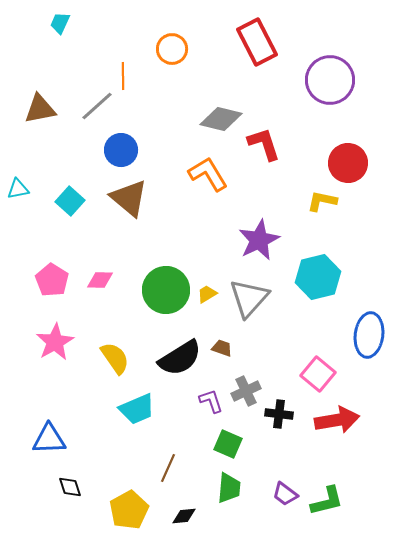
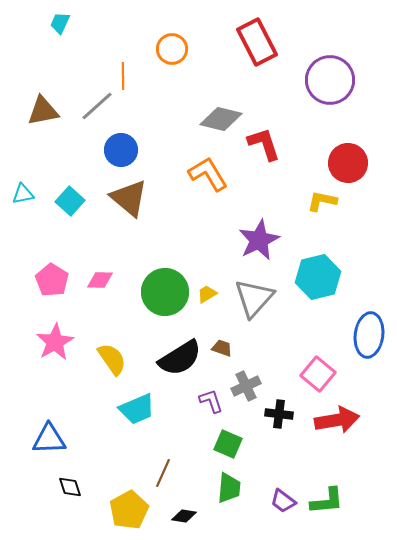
brown triangle at (40, 109): moved 3 px right, 2 px down
cyan triangle at (18, 189): moved 5 px right, 5 px down
green circle at (166, 290): moved 1 px left, 2 px down
gray triangle at (249, 298): moved 5 px right
yellow semicircle at (115, 358): moved 3 px left, 1 px down
gray cross at (246, 391): moved 5 px up
brown line at (168, 468): moved 5 px left, 5 px down
purple trapezoid at (285, 494): moved 2 px left, 7 px down
green L-shape at (327, 501): rotated 9 degrees clockwise
black diamond at (184, 516): rotated 15 degrees clockwise
